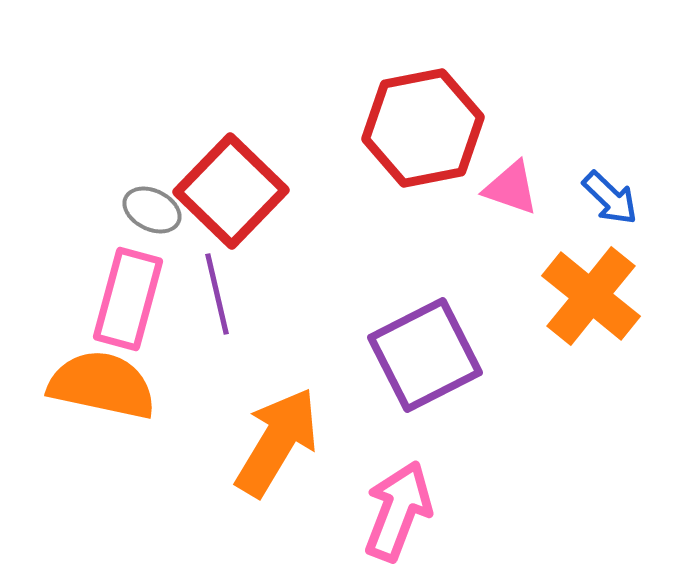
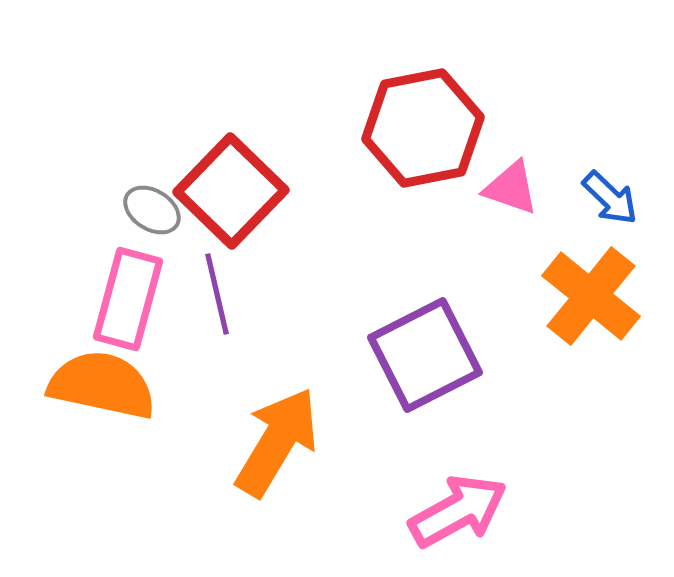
gray ellipse: rotated 6 degrees clockwise
pink arrow: moved 60 px right; rotated 40 degrees clockwise
